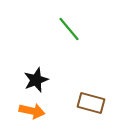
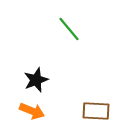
brown rectangle: moved 5 px right, 8 px down; rotated 12 degrees counterclockwise
orange arrow: rotated 10 degrees clockwise
